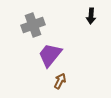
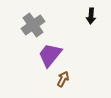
gray cross: rotated 15 degrees counterclockwise
brown arrow: moved 3 px right, 2 px up
